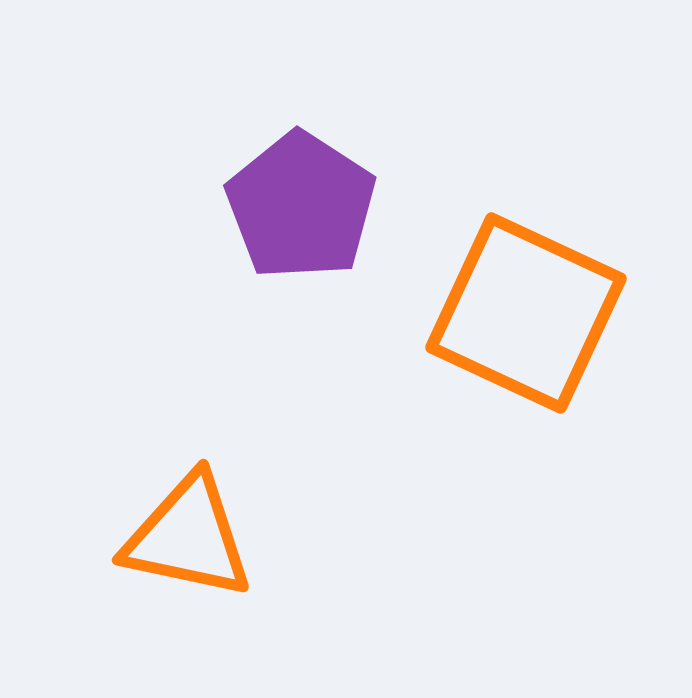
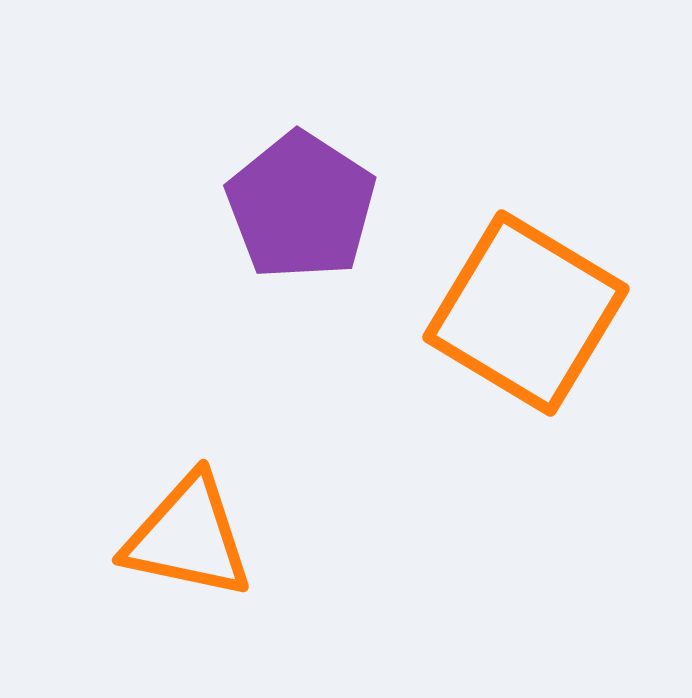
orange square: rotated 6 degrees clockwise
